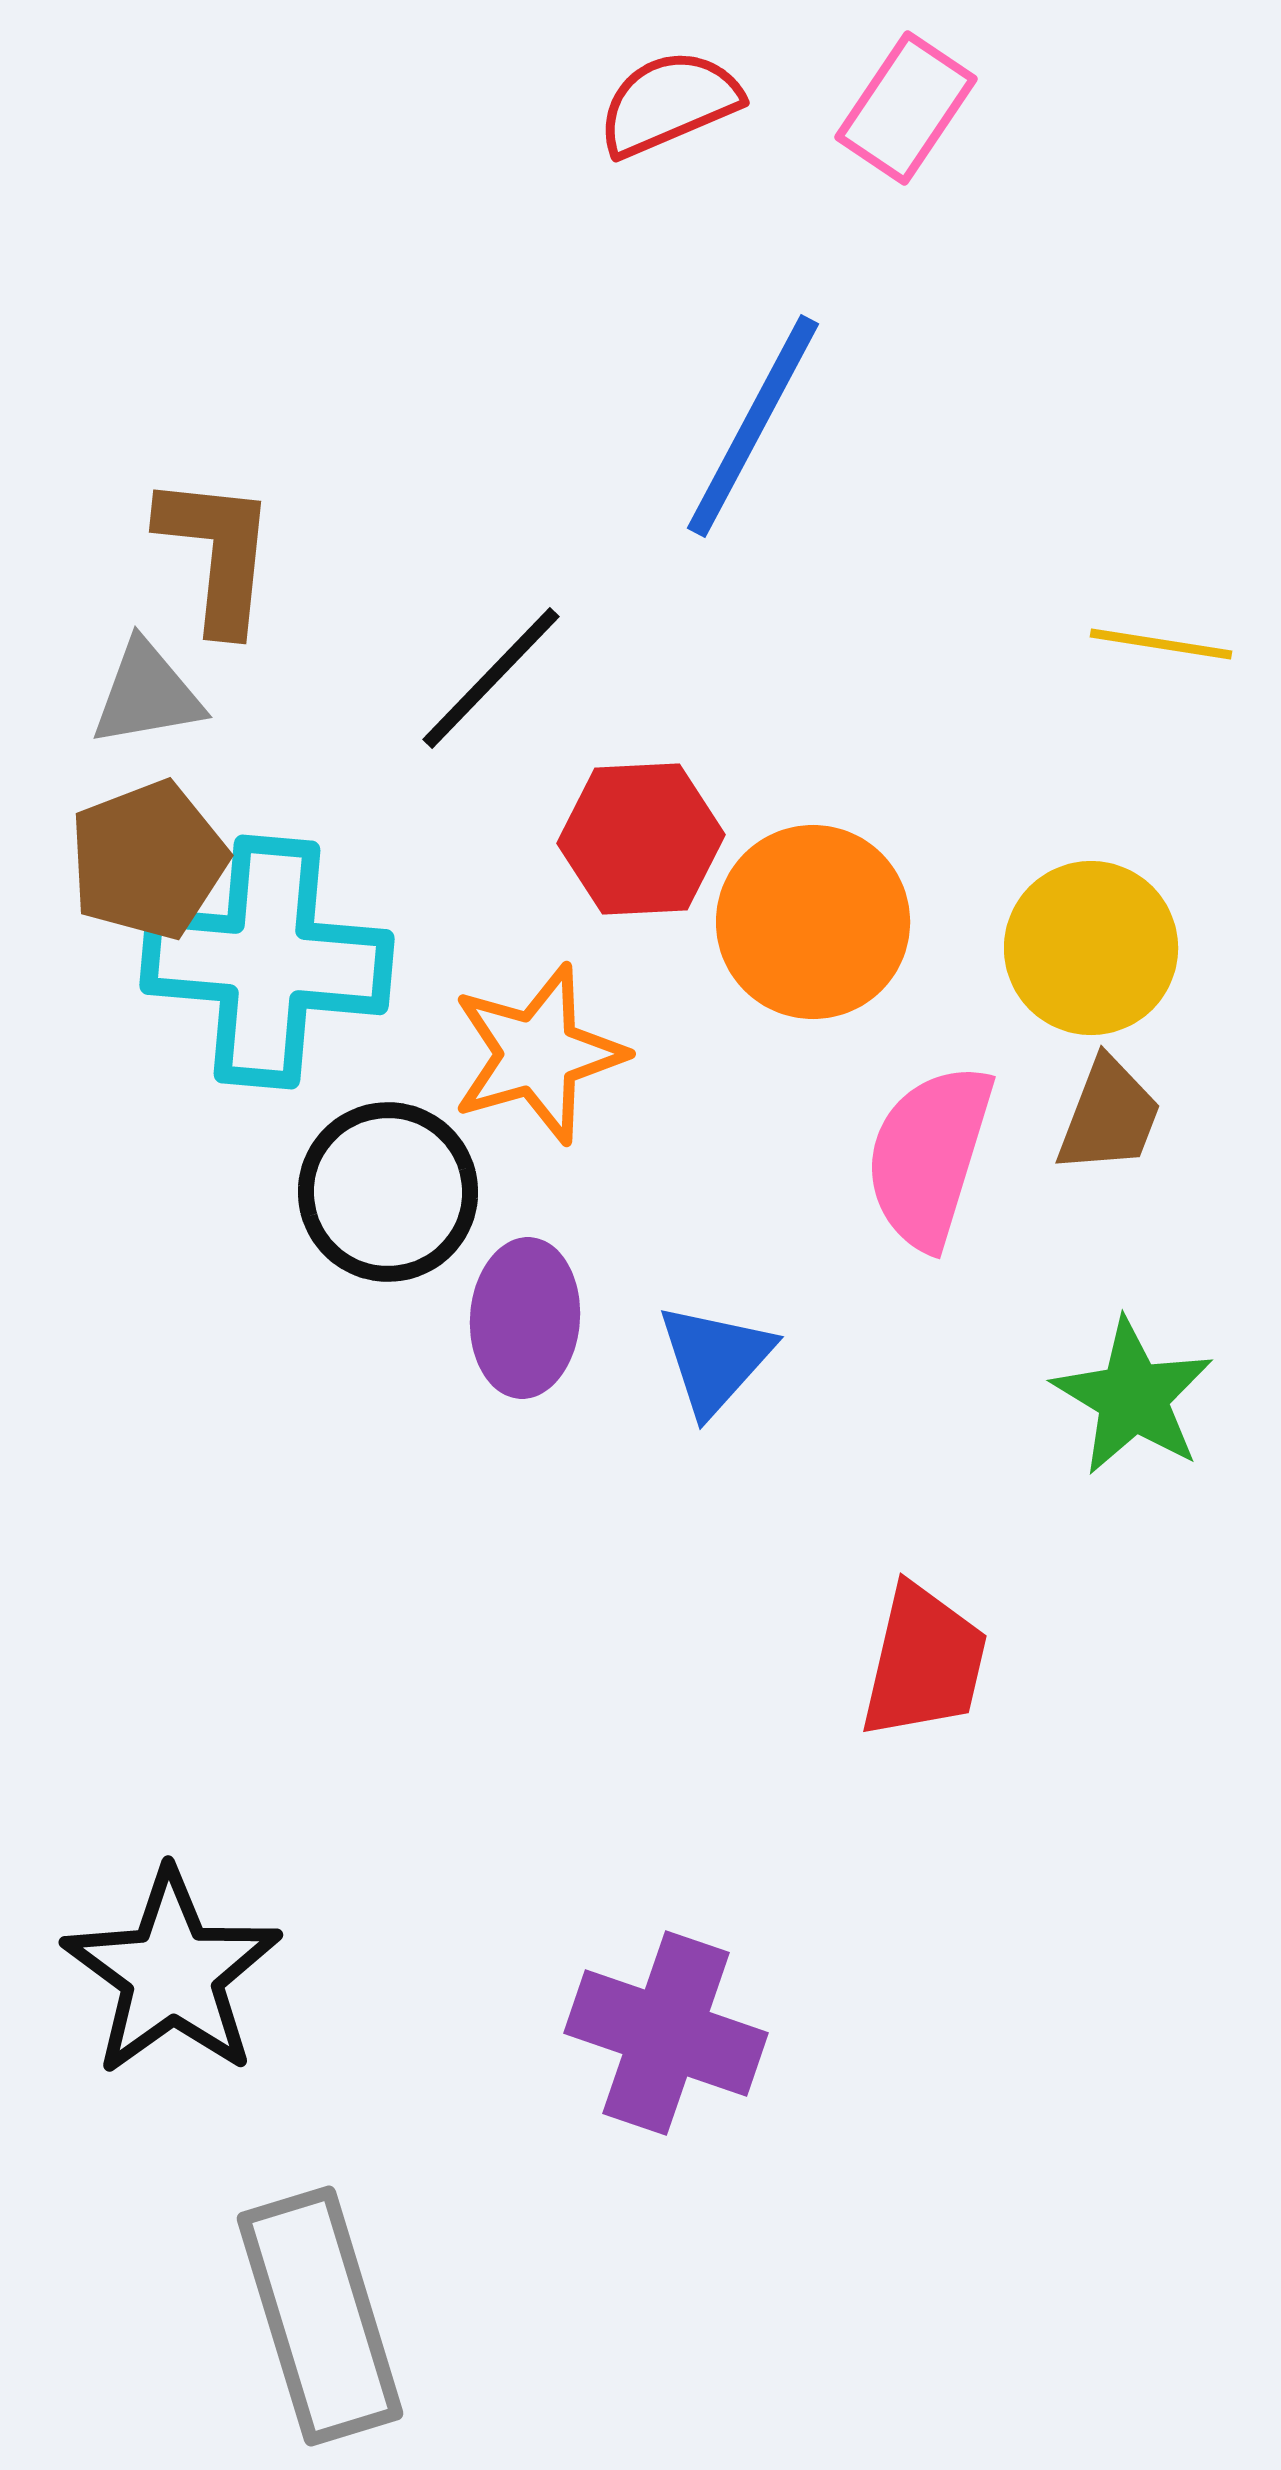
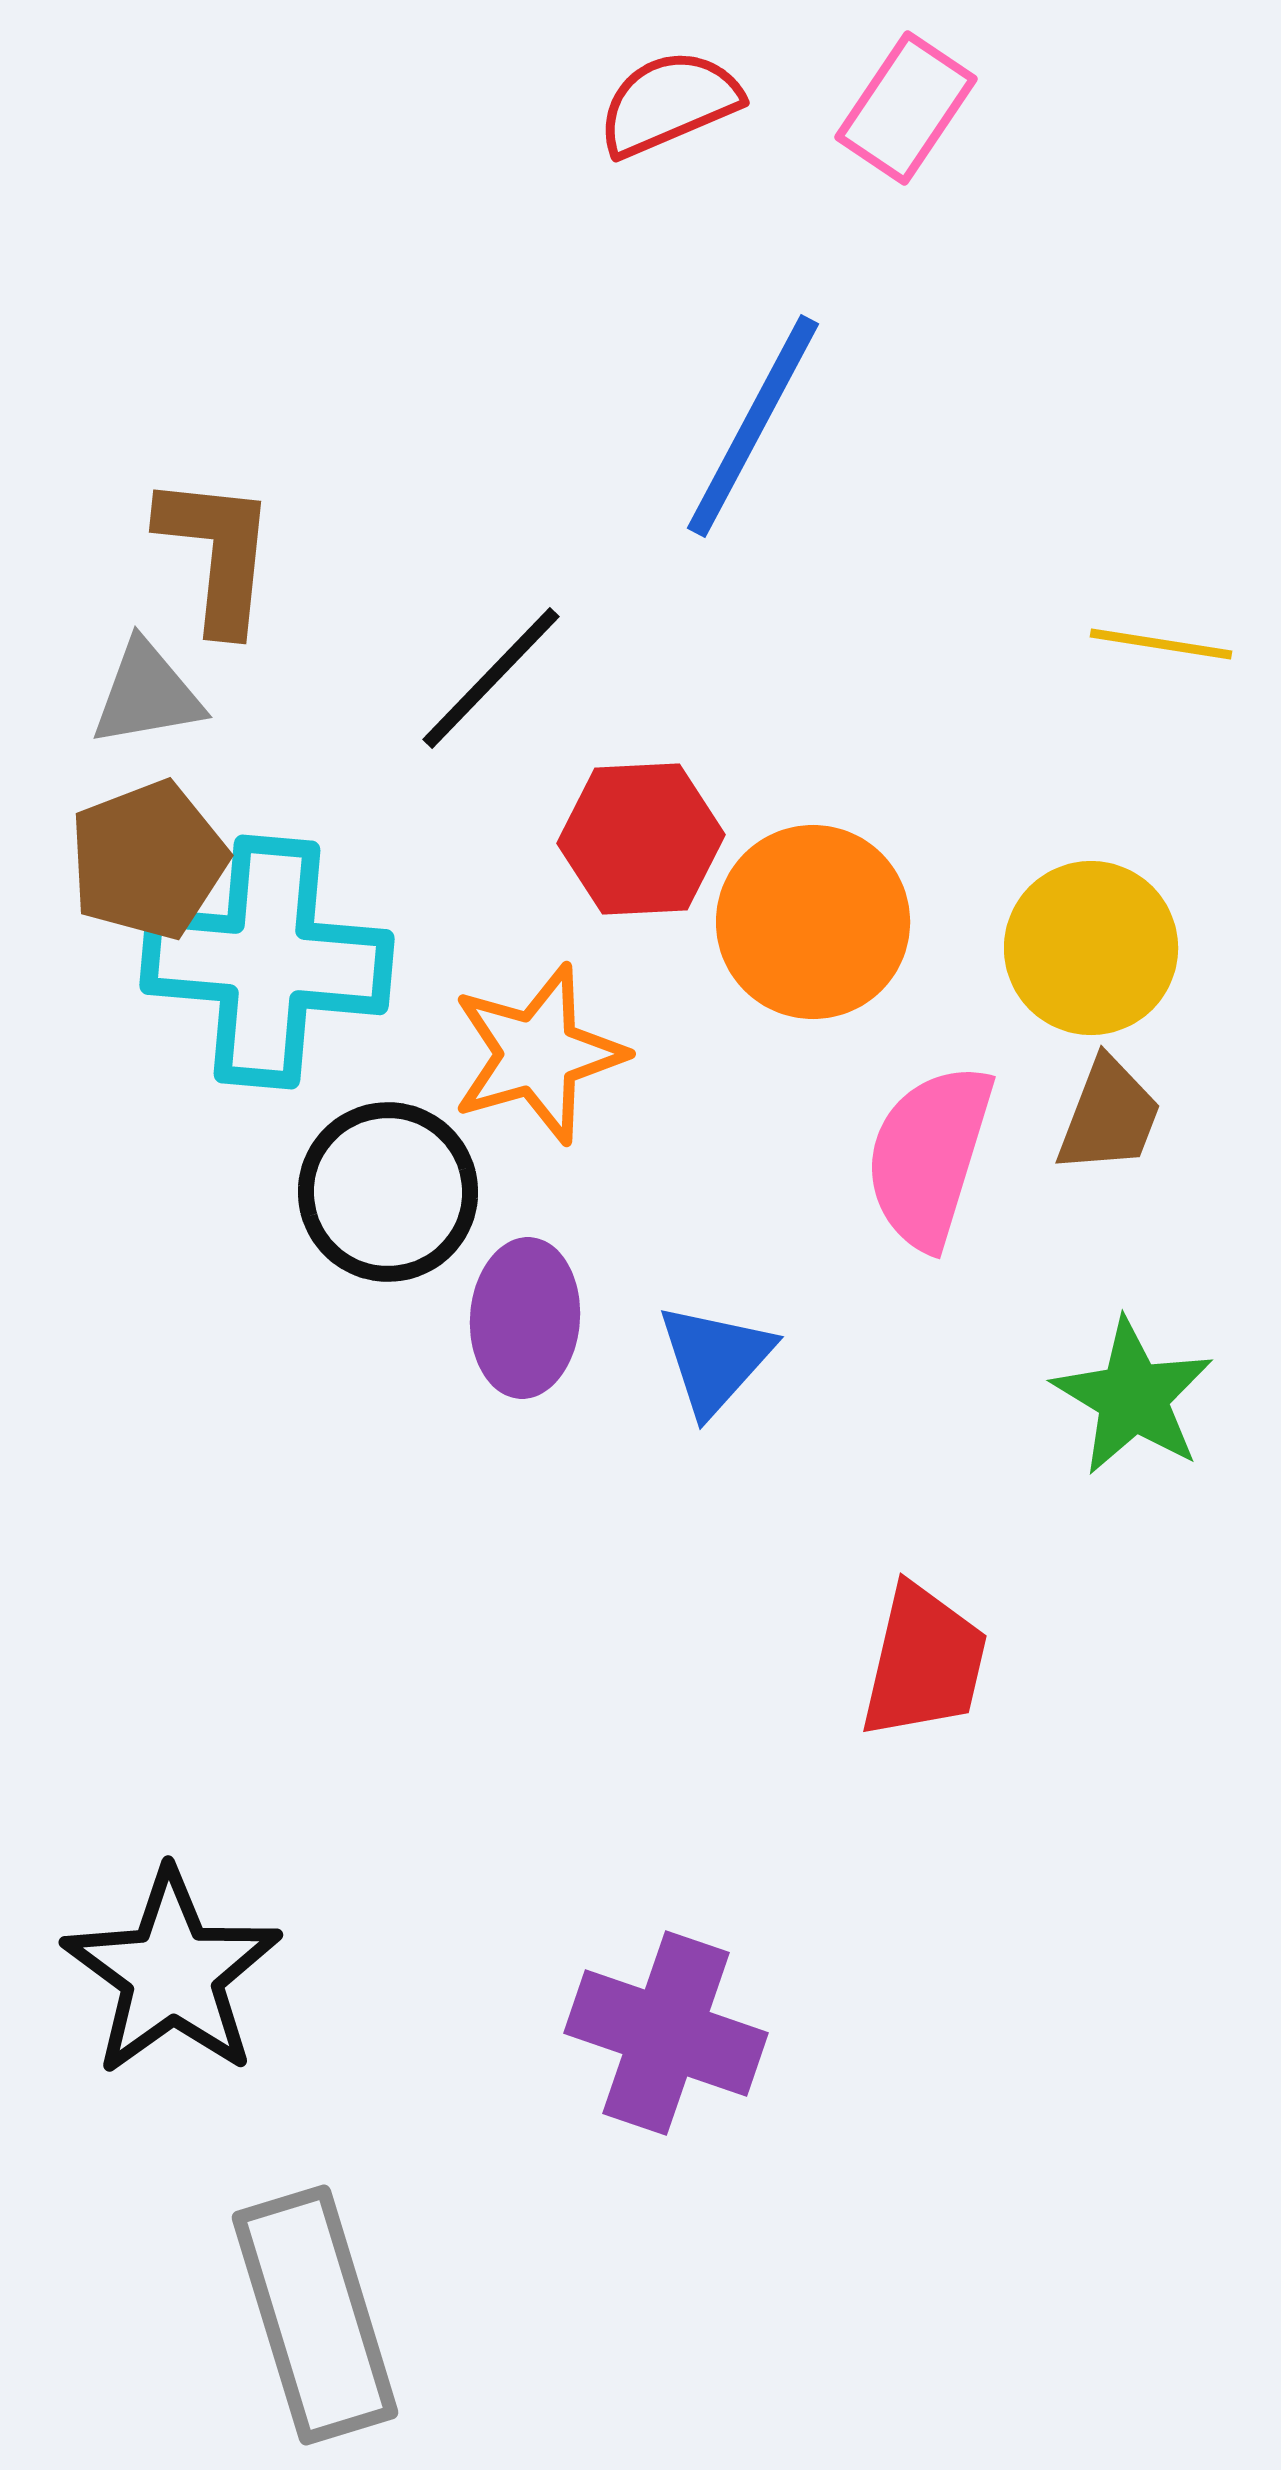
gray rectangle: moved 5 px left, 1 px up
